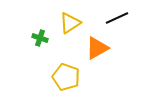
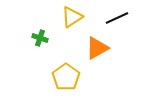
yellow triangle: moved 2 px right, 6 px up
yellow pentagon: rotated 16 degrees clockwise
